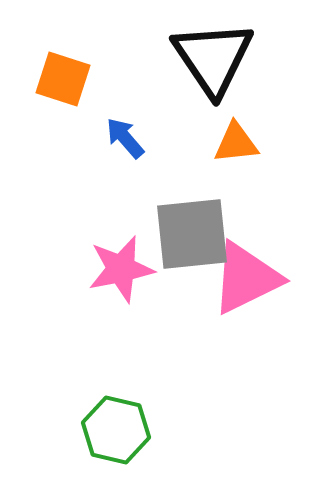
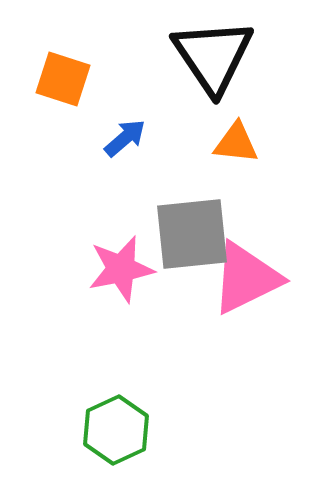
black triangle: moved 2 px up
blue arrow: rotated 90 degrees clockwise
orange triangle: rotated 12 degrees clockwise
green hexagon: rotated 22 degrees clockwise
